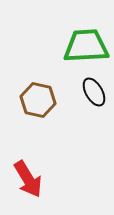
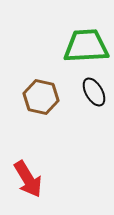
brown hexagon: moved 3 px right, 3 px up
